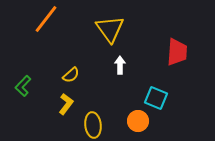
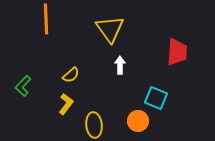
orange line: rotated 40 degrees counterclockwise
yellow ellipse: moved 1 px right
